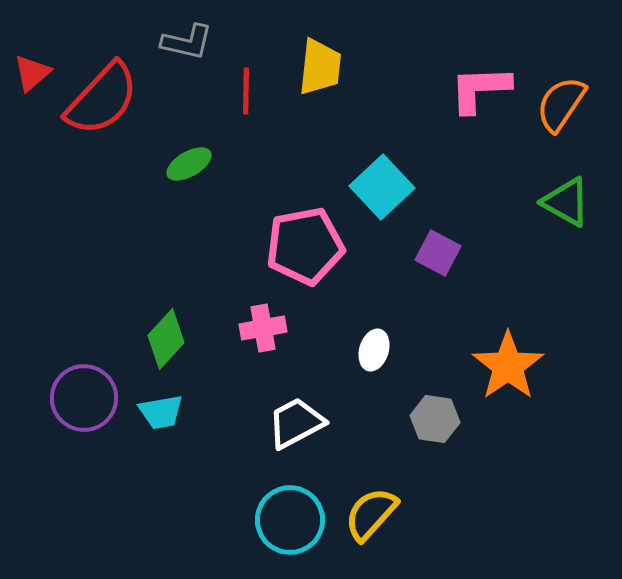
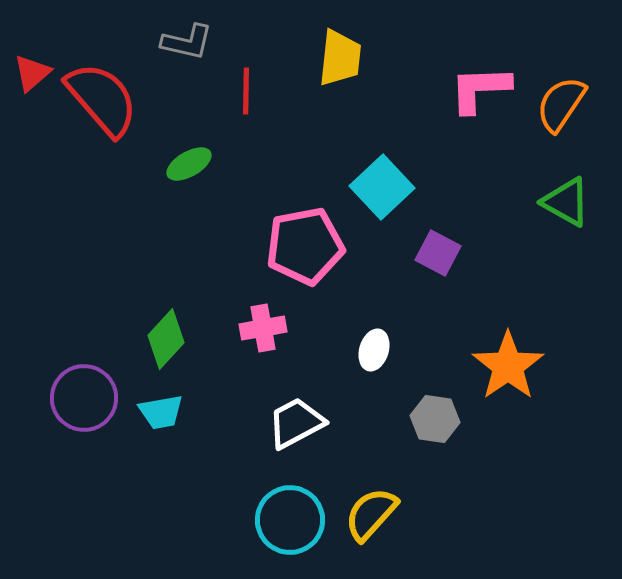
yellow trapezoid: moved 20 px right, 9 px up
red semicircle: rotated 84 degrees counterclockwise
